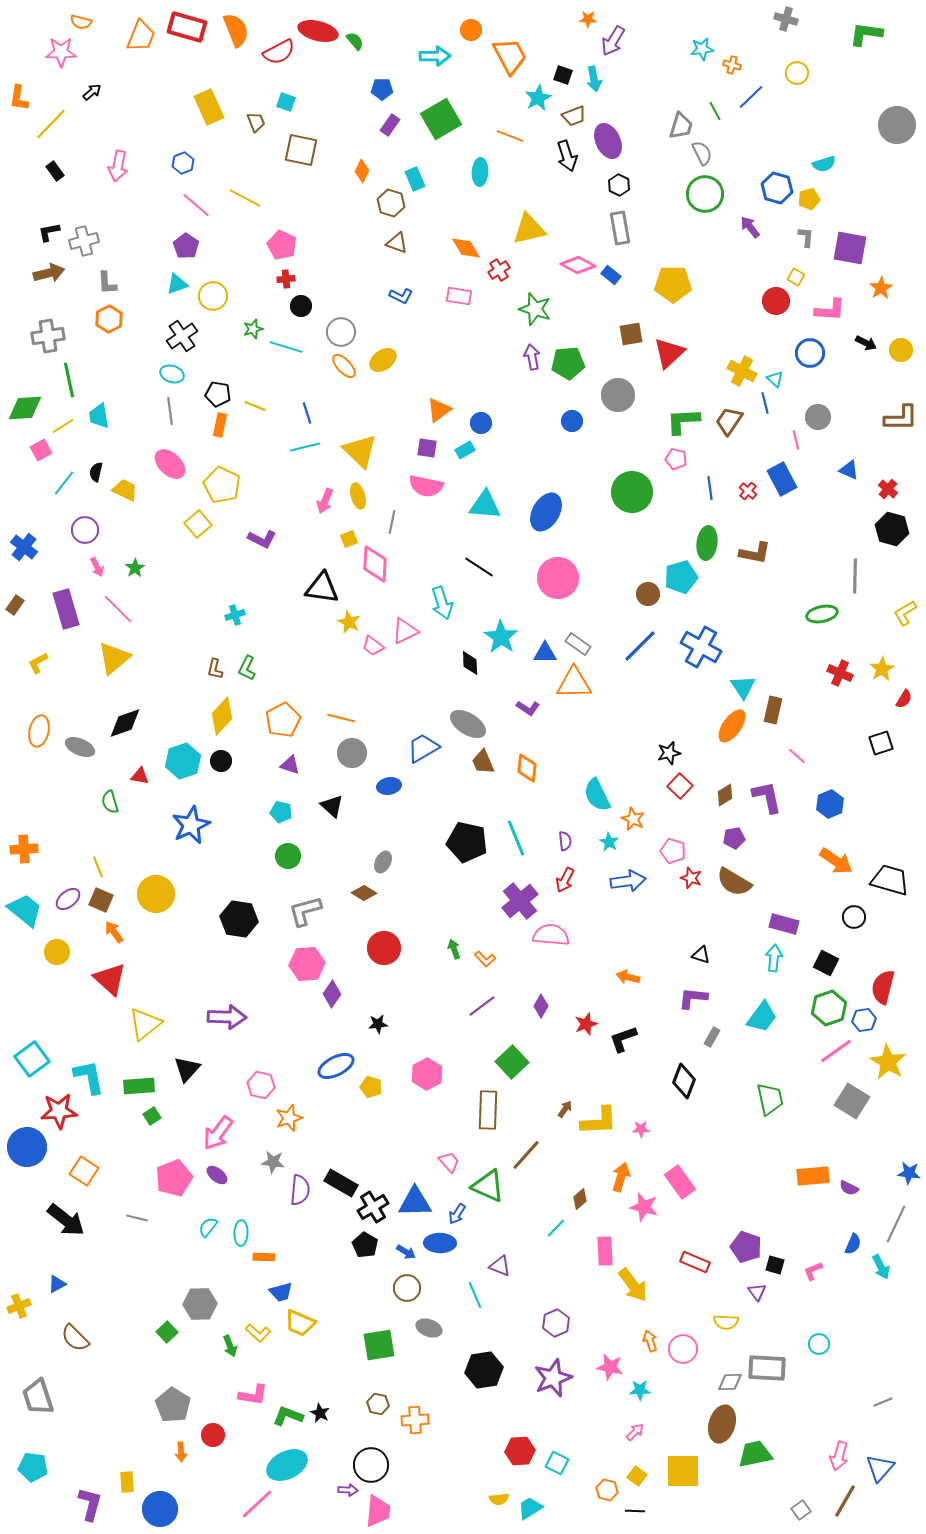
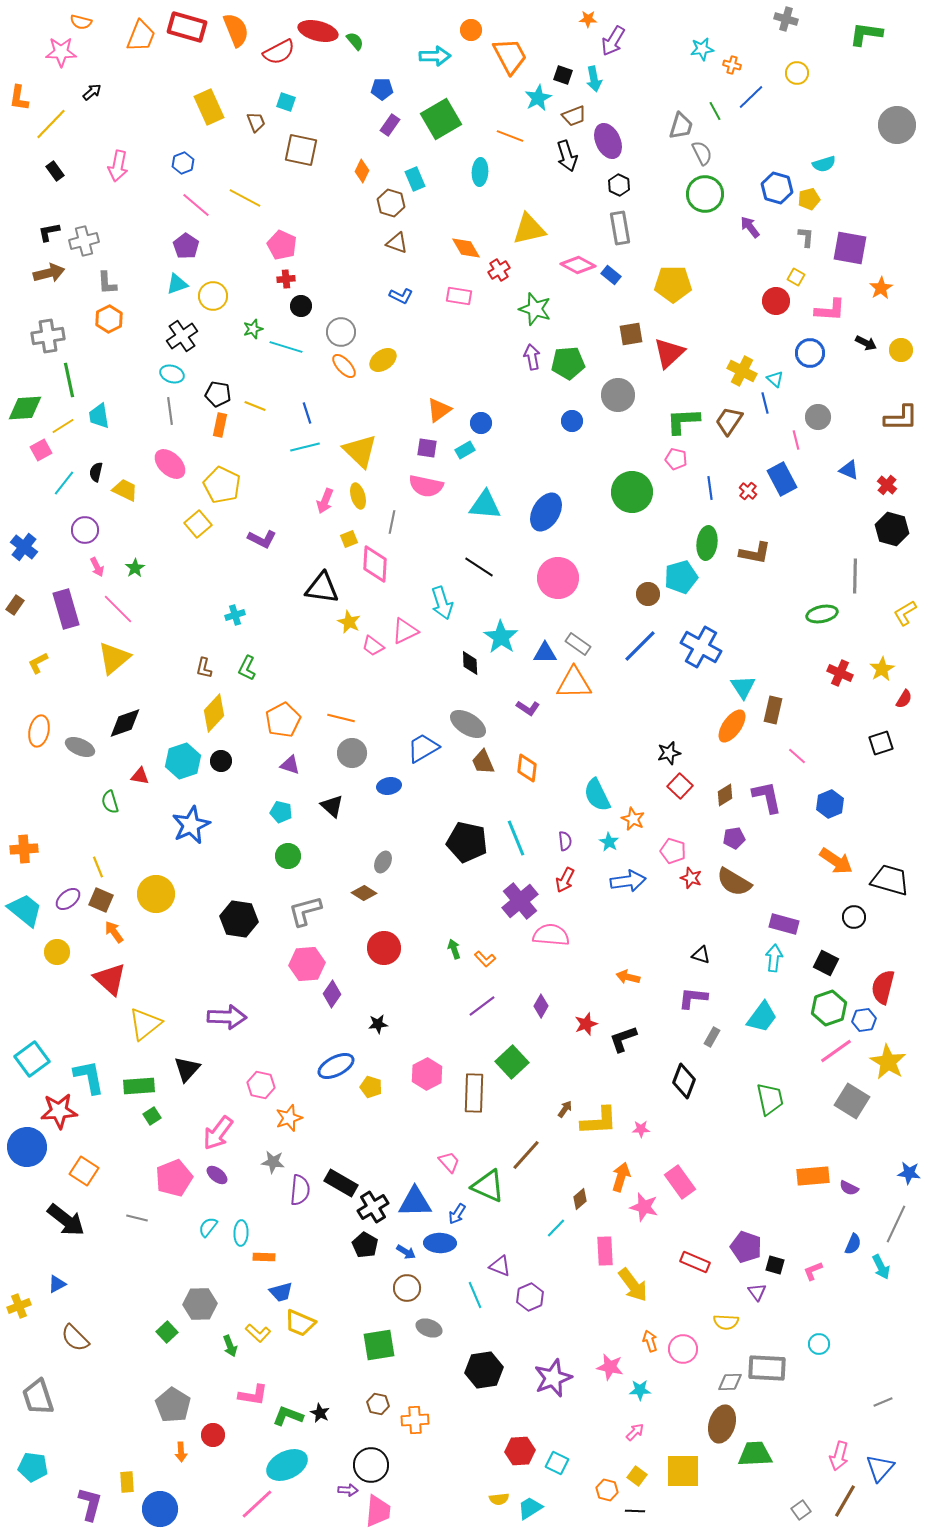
red cross at (888, 489): moved 1 px left, 4 px up
brown L-shape at (215, 669): moved 11 px left, 1 px up
yellow diamond at (222, 716): moved 8 px left, 3 px up
brown rectangle at (488, 1110): moved 14 px left, 17 px up
purple hexagon at (556, 1323): moved 26 px left, 26 px up
green trapezoid at (755, 1454): rotated 9 degrees clockwise
